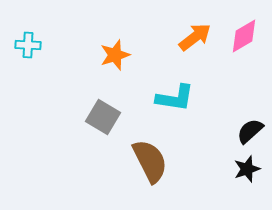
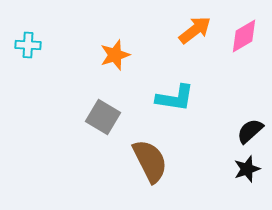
orange arrow: moved 7 px up
